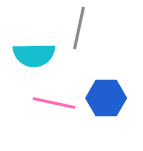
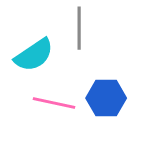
gray line: rotated 12 degrees counterclockwise
cyan semicircle: rotated 33 degrees counterclockwise
